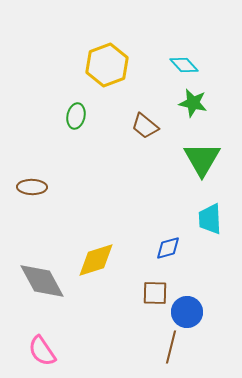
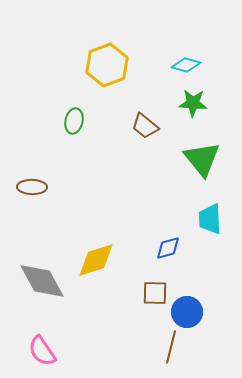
cyan diamond: moved 2 px right; rotated 32 degrees counterclockwise
green star: rotated 8 degrees counterclockwise
green ellipse: moved 2 px left, 5 px down
green triangle: rotated 9 degrees counterclockwise
